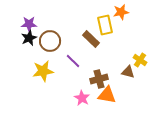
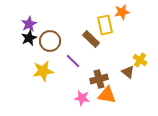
orange star: moved 1 px right
purple star: rotated 28 degrees counterclockwise
brown triangle: rotated 24 degrees clockwise
pink star: rotated 21 degrees counterclockwise
